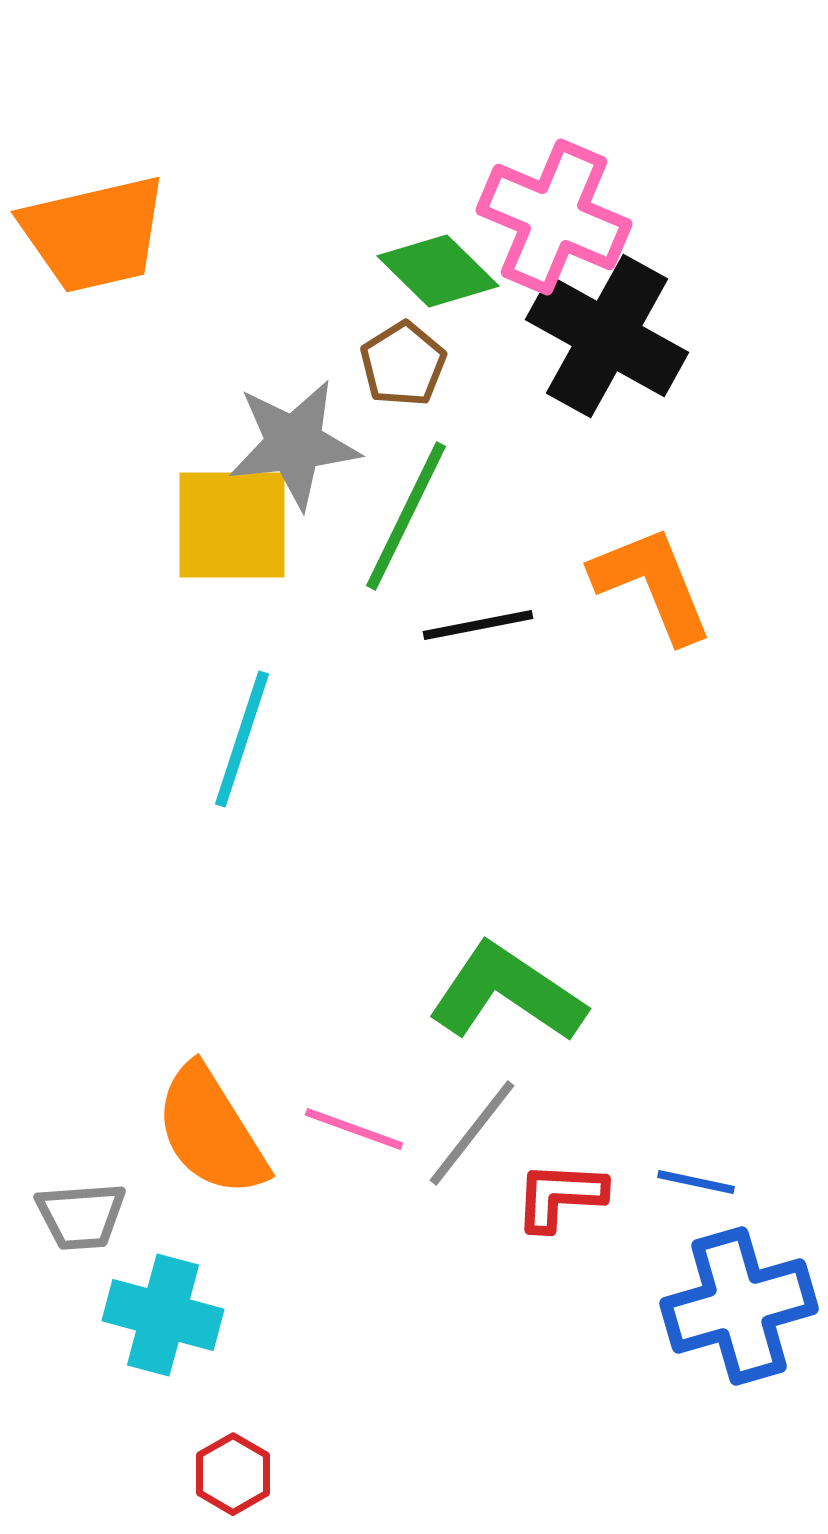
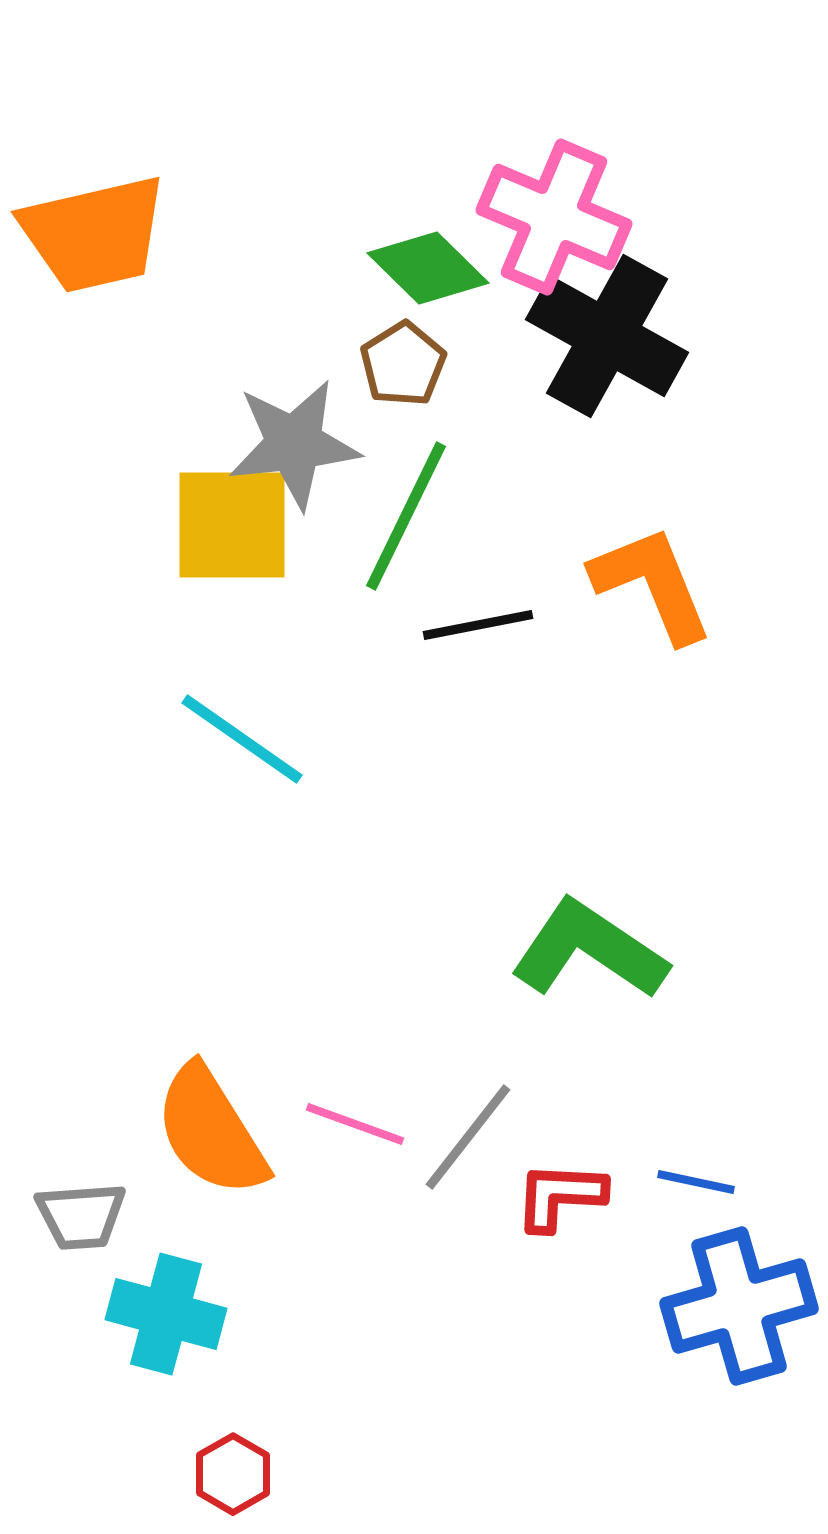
green diamond: moved 10 px left, 3 px up
cyan line: rotated 73 degrees counterclockwise
green L-shape: moved 82 px right, 43 px up
pink line: moved 1 px right, 5 px up
gray line: moved 4 px left, 4 px down
cyan cross: moved 3 px right, 1 px up
